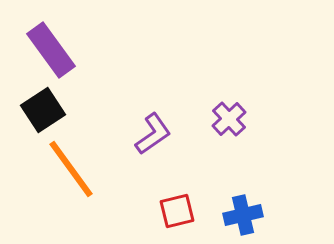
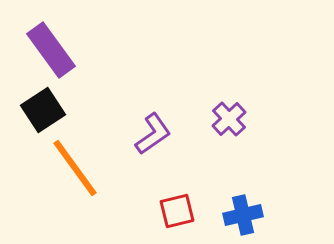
orange line: moved 4 px right, 1 px up
